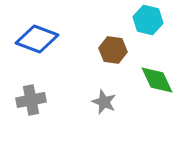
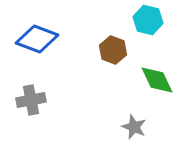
brown hexagon: rotated 12 degrees clockwise
gray star: moved 30 px right, 25 px down
